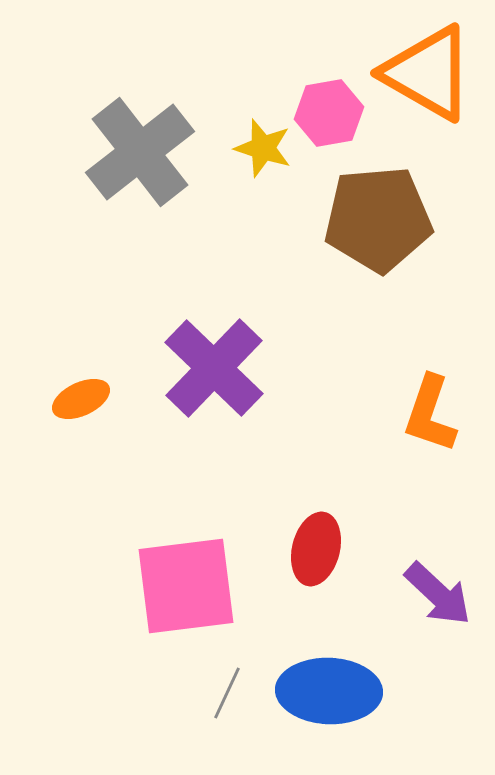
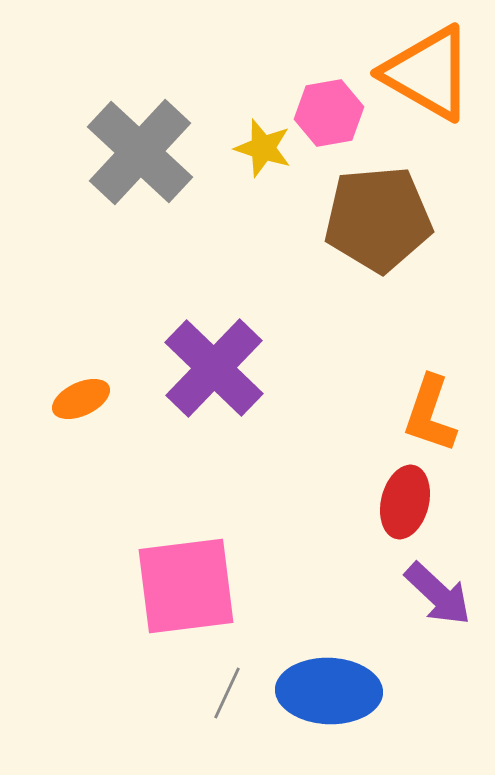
gray cross: rotated 9 degrees counterclockwise
red ellipse: moved 89 px right, 47 px up
